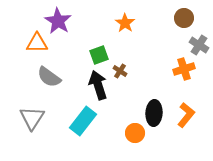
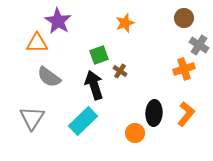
orange star: rotated 18 degrees clockwise
black arrow: moved 4 px left
orange L-shape: moved 1 px up
cyan rectangle: rotated 8 degrees clockwise
